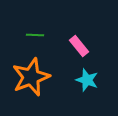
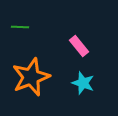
green line: moved 15 px left, 8 px up
cyan star: moved 4 px left, 3 px down
